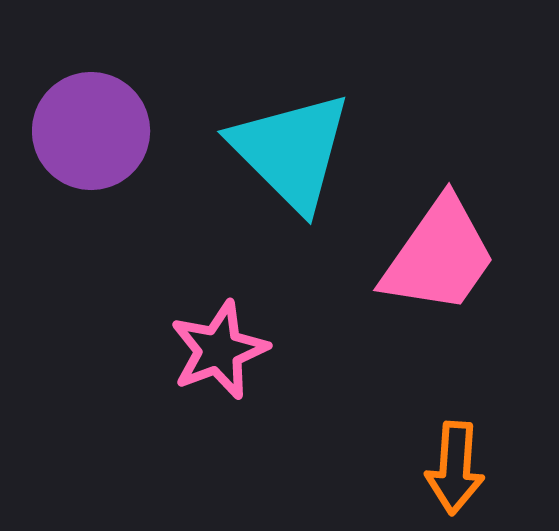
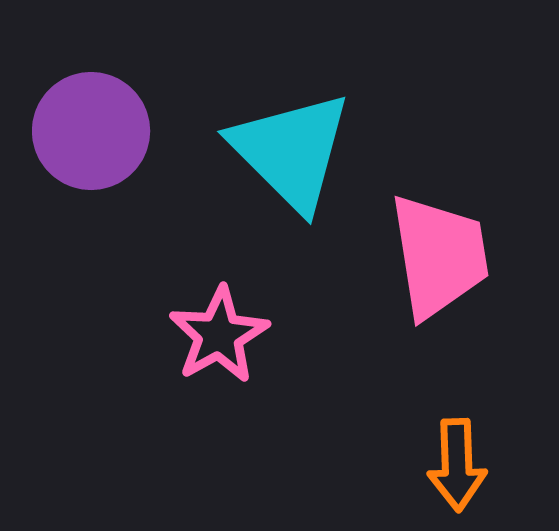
pink trapezoid: rotated 44 degrees counterclockwise
pink star: moved 15 px up; rotated 8 degrees counterclockwise
orange arrow: moved 2 px right, 3 px up; rotated 6 degrees counterclockwise
